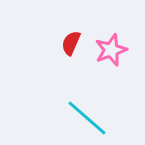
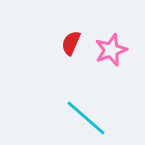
cyan line: moved 1 px left
